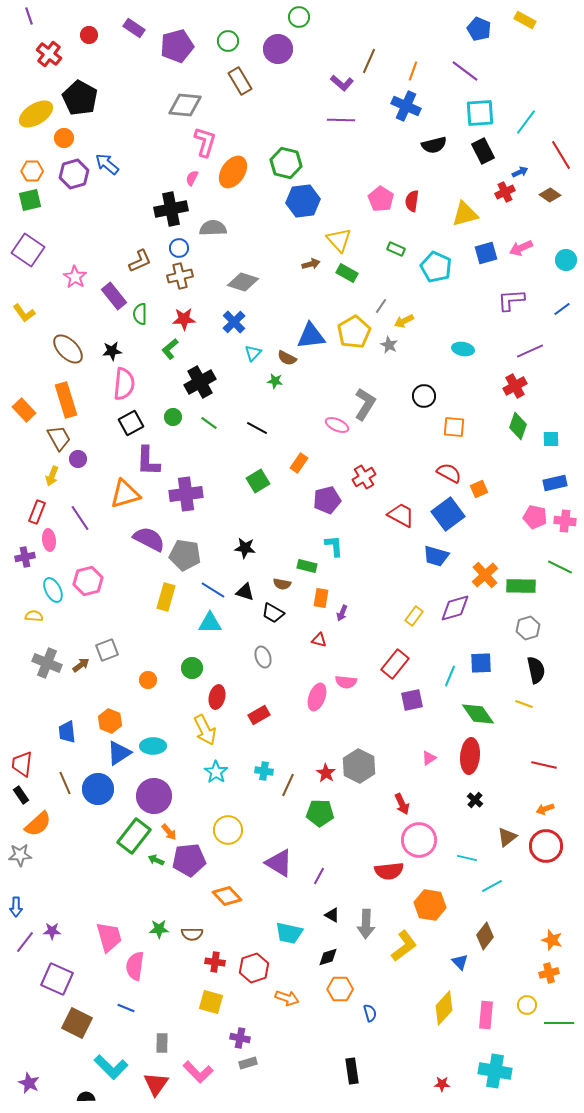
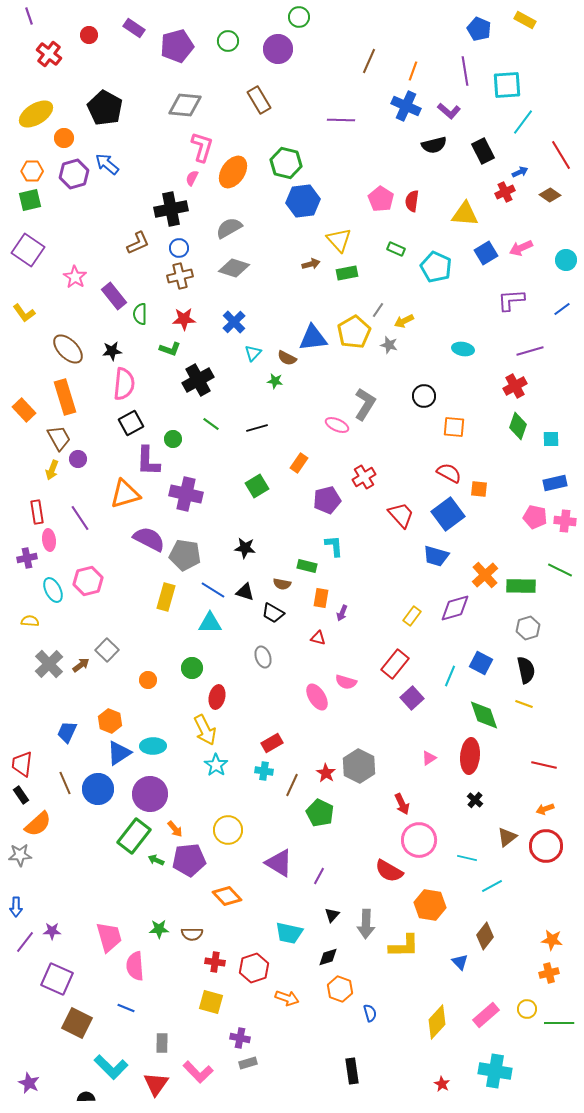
purple line at (465, 71): rotated 44 degrees clockwise
brown rectangle at (240, 81): moved 19 px right, 19 px down
purple L-shape at (342, 83): moved 107 px right, 28 px down
black pentagon at (80, 98): moved 25 px right, 10 px down
cyan square at (480, 113): moved 27 px right, 28 px up
cyan line at (526, 122): moved 3 px left
pink L-shape at (205, 142): moved 3 px left, 5 px down
yellow triangle at (465, 214): rotated 20 degrees clockwise
gray semicircle at (213, 228): moved 16 px right; rotated 28 degrees counterclockwise
blue square at (486, 253): rotated 15 degrees counterclockwise
brown L-shape at (140, 261): moved 2 px left, 18 px up
green rectangle at (347, 273): rotated 40 degrees counterclockwise
gray diamond at (243, 282): moved 9 px left, 14 px up
gray line at (381, 306): moved 3 px left, 4 px down
blue triangle at (311, 336): moved 2 px right, 2 px down
gray star at (389, 345): rotated 12 degrees counterclockwise
green L-shape at (170, 349): rotated 120 degrees counterclockwise
purple line at (530, 351): rotated 8 degrees clockwise
black cross at (200, 382): moved 2 px left, 2 px up
orange rectangle at (66, 400): moved 1 px left, 3 px up
green circle at (173, 417): moved 22 px down
green line at (209, 423): moved 2 px right, 1 px down
black line at (257, 428): rotated 45 degrees counterclockwise
yellow arrow at (52, 476): moved 6 px up
green square at (258, 481): moved 1 px left, 5 px down
orange square at (479, 489): rotated 30 degrees clockwise
purple cross at (186, 494): rotated 20 degrees clockwise
red rectangle at (37, 512): rotated 30 degrees counterclockwise
red trapezoid at (401, 515): rotated 20 degrees clockwise
purple cross at (25, 557): moved 2 px right, 1 px down
green line at (560, 567): moved 3 px down
yellow semicircle at (34, 616): moved 4 px left, 5 px down
yellow rectangle at (414, 616): moved 2 px left
red triangle at (319, 640): moved 1 px left, 2 px up
gray square at (107, 650): rotated 25 degrees counterclockwise
gray cross at (47, 663): moved 2 px right, 1 px down; rotated 24 degrees clockwise
blue square at (481, 663): rotated 30 degrees clockwise
black semicircle at (536, 670): moved 10 px left
pink semicircle at (346, 682): rotated 10 degrees clockwise
pink ellipse at (317, 697): rotated 52 degrees counterclockwise
purple square at (412, 700): moved 2 px up; rotated 30 degrees counterclockwise
green diamond at (478, 714): moved 6 px right, 1 px down; rotated 16 degrees clockwise
red rectangle at (259, 715): moved 13 px right, 28 px down
blue trapezoid at (67, 732): rotated 30 degrees clockwise
cyan star at (216, 772): moved 7 px up
brown line at (288, 785): moved 4 px right
purple circle at (154, 796): moved 4 px left, 2 px up
green pentagon at (320, 813): rotated 24 degrees clockwise
orange arrow at (169, 832): moved 6 px right, 3 px up
red semicircle at (389, 871): rotated 36 degrees clockwise
black triangle at (332, 915): rotated 42 degrees clockwise
orange star at (552, 940): rotated 10 degrees counterclockwise
yellow L-shape at (404, 946): rotated 36 degrees clockwise
pink semicircle at (135, 966): rotated 12 degrees counterclockwise
orange hexagon at (340, 989): rotated 20 degrees clockwise
yellow circle at (527, 1005): moved 4 px down
yellow diamond at (444, 1008): moved 7 px left, 14 px down
pink rectangle at (486, 1015): rotated 44 degrees clockwise
red star at (442, 1084): rotated 28 degrees clockwise
